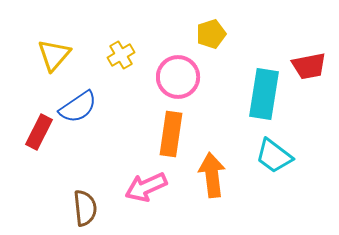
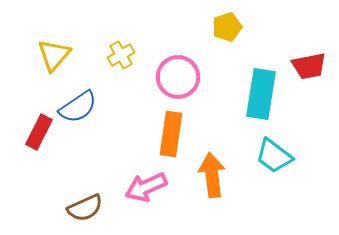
yellow pentagon: moved 16 px right, 7 px up
cyan rectangle: moved 3 px left
brown semicircle: rotated 72 degrees clockwise
